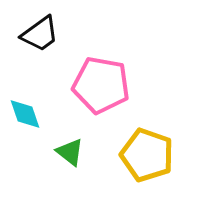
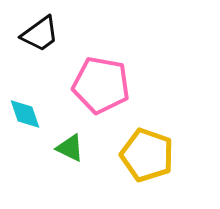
green triangle: moved 4 px up; rotated 12 degrees counterclockwise
